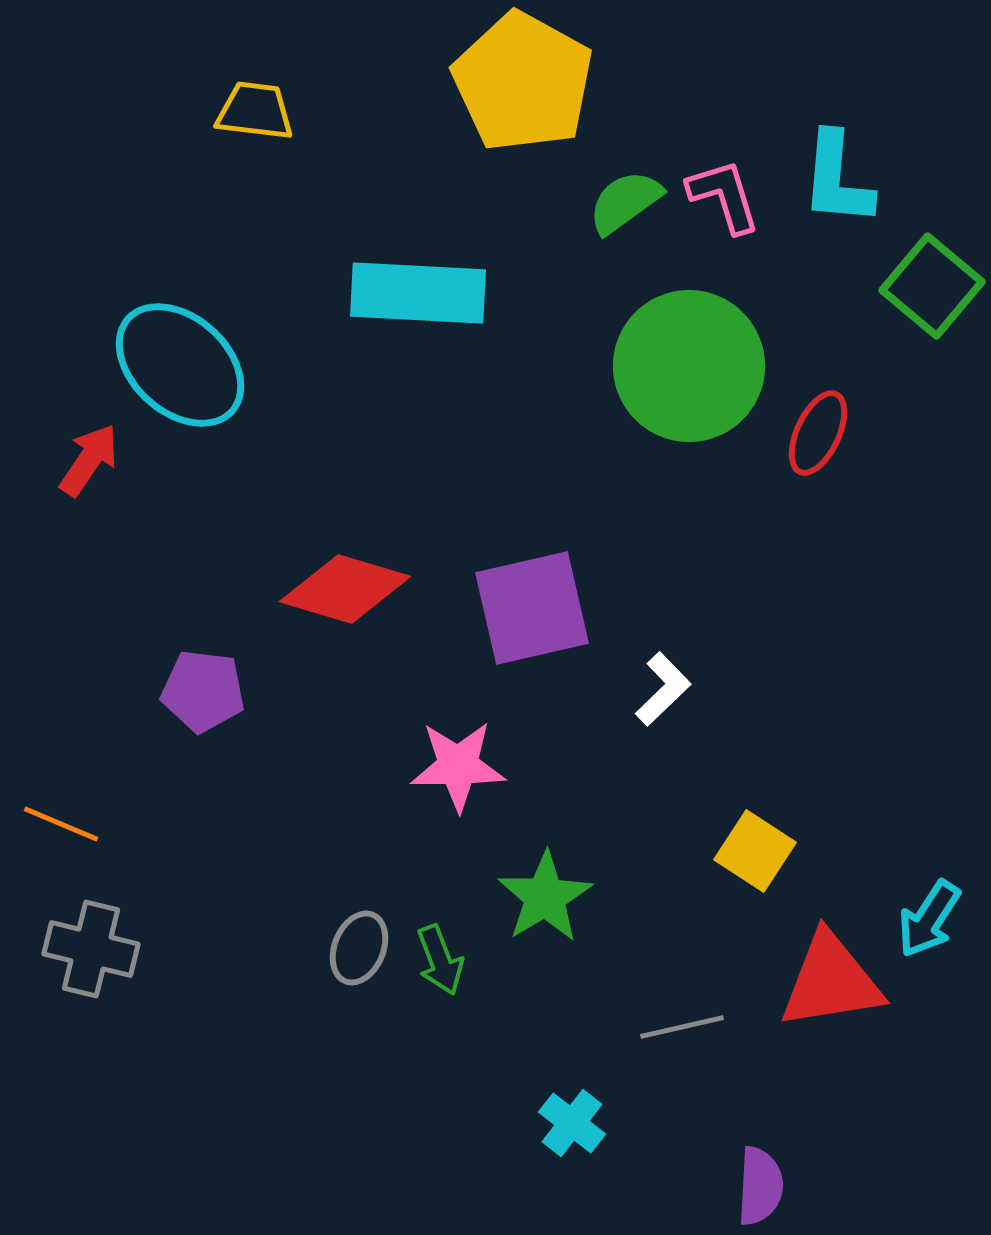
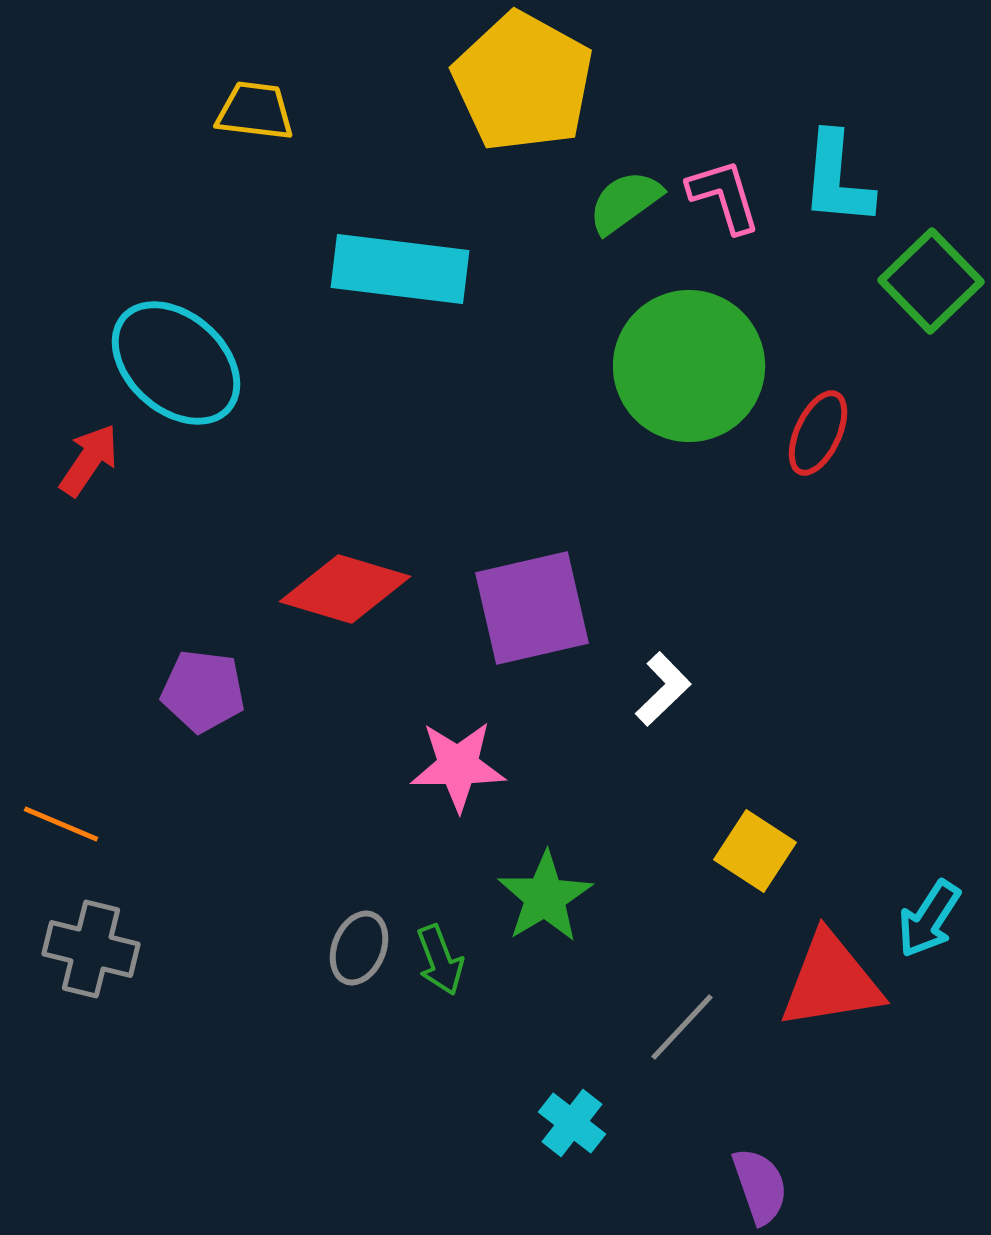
green square: moved 1 px left, 5 px up; rotated 6 degrees clockwise
cyan rectangle: moved 18 px left, 24 px up; rotated 4 degrees clockwise
cyan ellipse: moved 4 px left, 2 px up
gray line: rotated 34 degrees counterclockwise
purple semicircle: rotated 22 degrees counterclockwise
